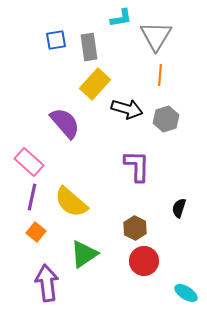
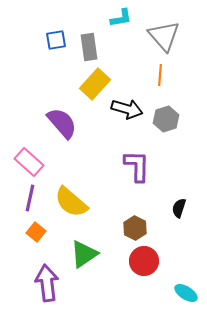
gray triangle: moved 8 px right; rotated 12 degrees counterclockwise
purple semicircle: moved 3 px left
purple line: moved 2 px left, 1 px down
